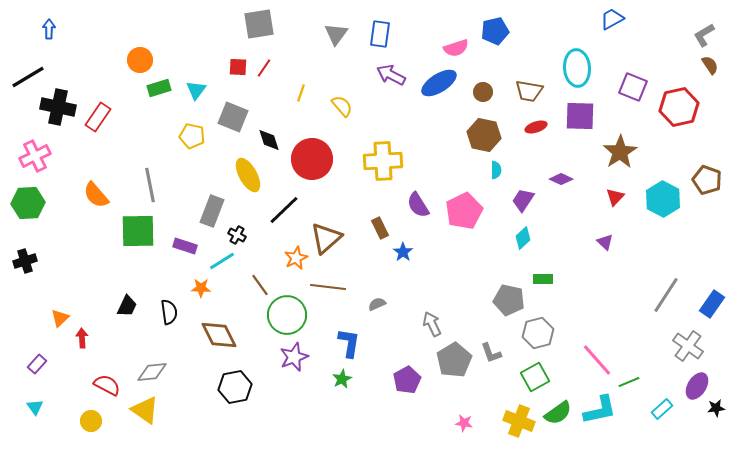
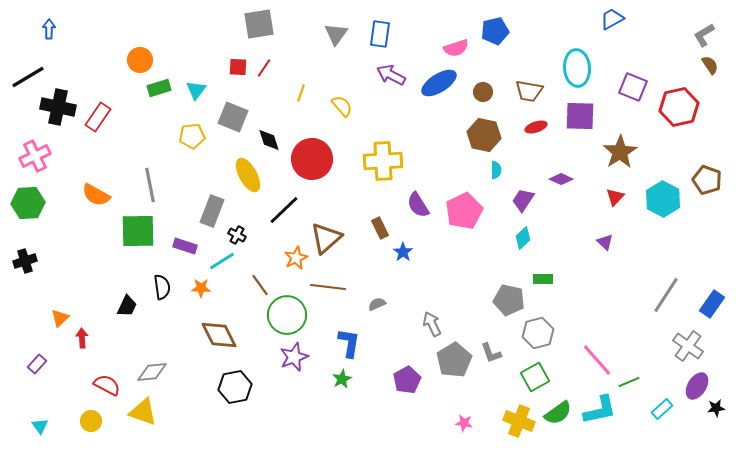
yellow pentagon at (192, 136): rotated 20 degrees counterclockwise
orange semicircle at (96, 195): rotated 20 degrees counterclockwise
black semicircle at (169, 312): moved 7 px left, 25 px up
cyan triangle at (35, 407): moved 5 px right, 19 px down
yellow triangle at (145, 410): moved 2 px left, 2 px down; rotated 16 degrees counterclockwise
